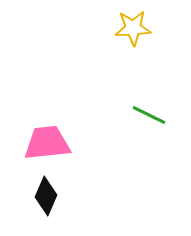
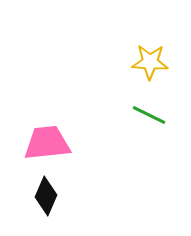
yellow star: moved 17 px right, 34 px down; rotated 6 degrees clockwise
